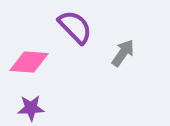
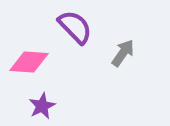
purple star: moved 11 px right, 2 px up; rotated 24 degrees counterclockwise
